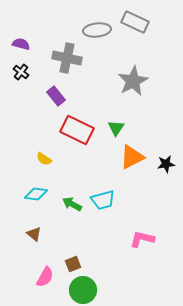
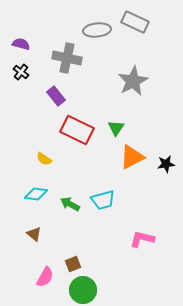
green arrow: moved 2 px left
